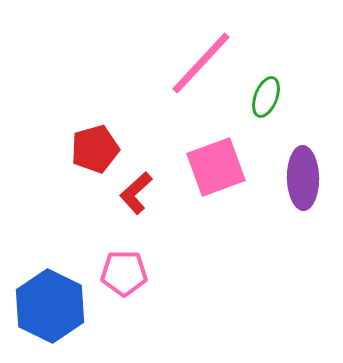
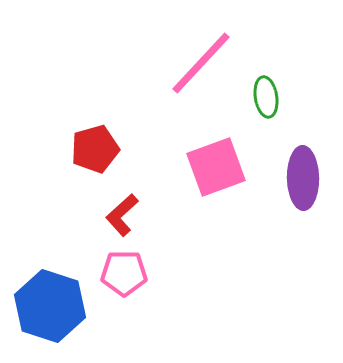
green ellipse: rotated 30 degrees counterclockwise
red L-shape: moved 14 px left, 22 px down
blue hexagon: rotated 8 degrees counterclockwise
